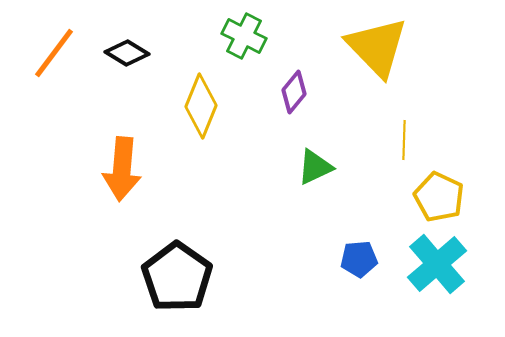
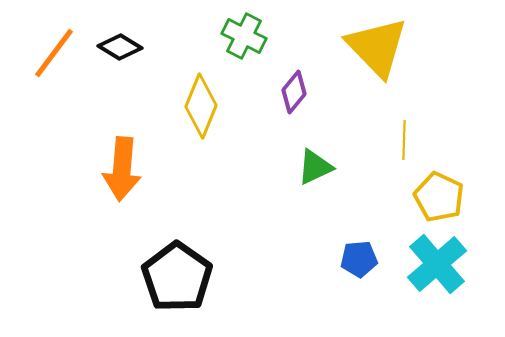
black diamond: moved 7 px left, 6 px up
